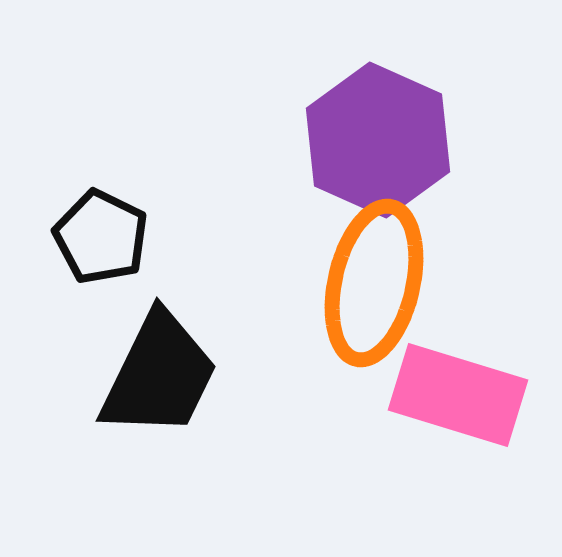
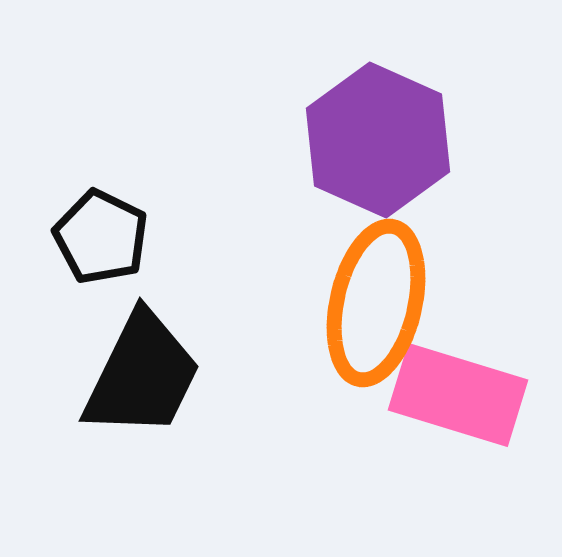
orange ellipse: moved 2 px right, 20 px down
black trapezoid: moved 17 px left
